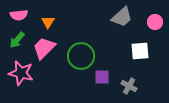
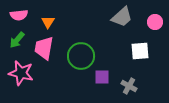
pink trapezoid: rotated 35 degrees counterclockwise
